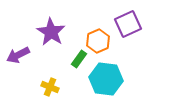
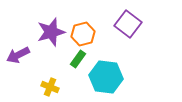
purple square: rotated 28 degrees counterclockwise
purple star: rotated 24 degrees clockwise
orange hexagon: moved 15 px left, 7 px up; rotated 10 degrees clockwise
green rectangle: moved 1 px left
cyan hexagon: moved 2 px up
